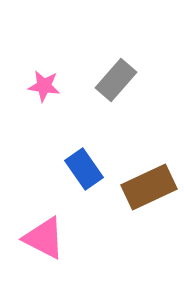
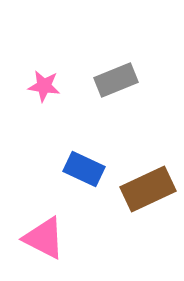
gray rectangle: rotated 27 degrees clockwise
blue rectangle: rotated 30 degrees counterclockwise
brown rectangle: moved 1 px left, 2 px down
